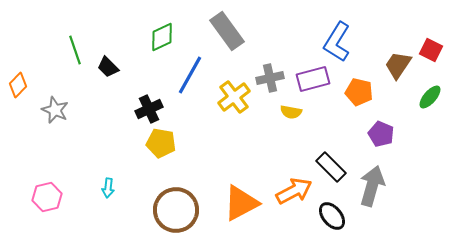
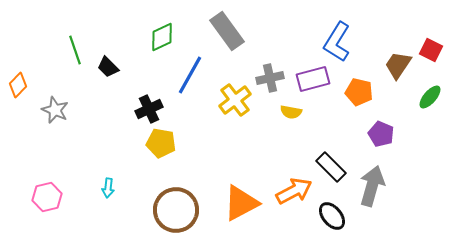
yellow cross: moved 1 px right, 3 px down
